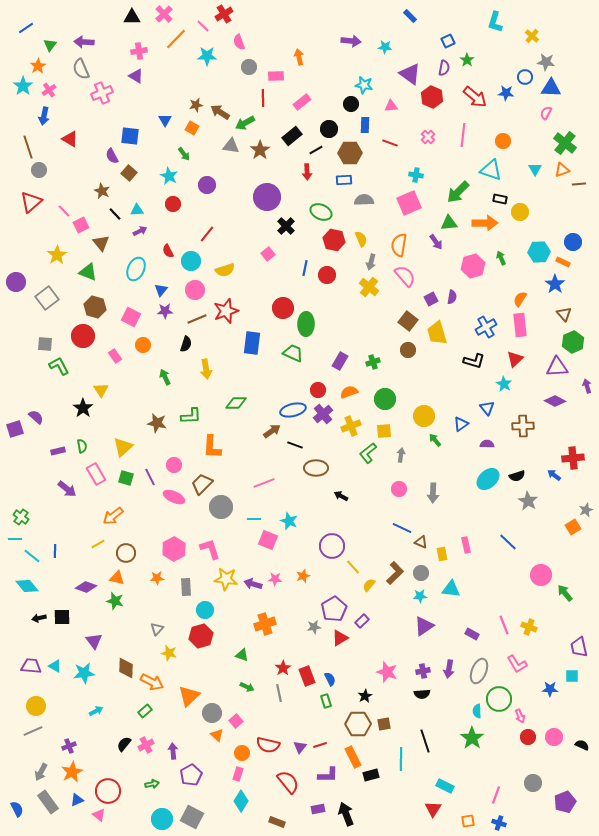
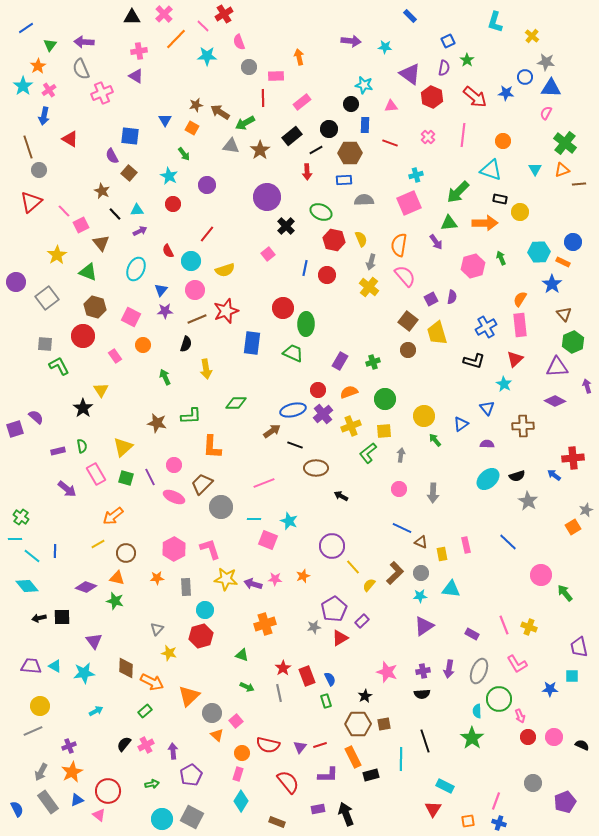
cyan cross at (416, 175): rotated 24 degrees counterclockwise
blue star at (555, 284): moved 3 px left
yellow circle at (36, 706): moved 4 px right
pink line at (496, 795): moved 6 px down
